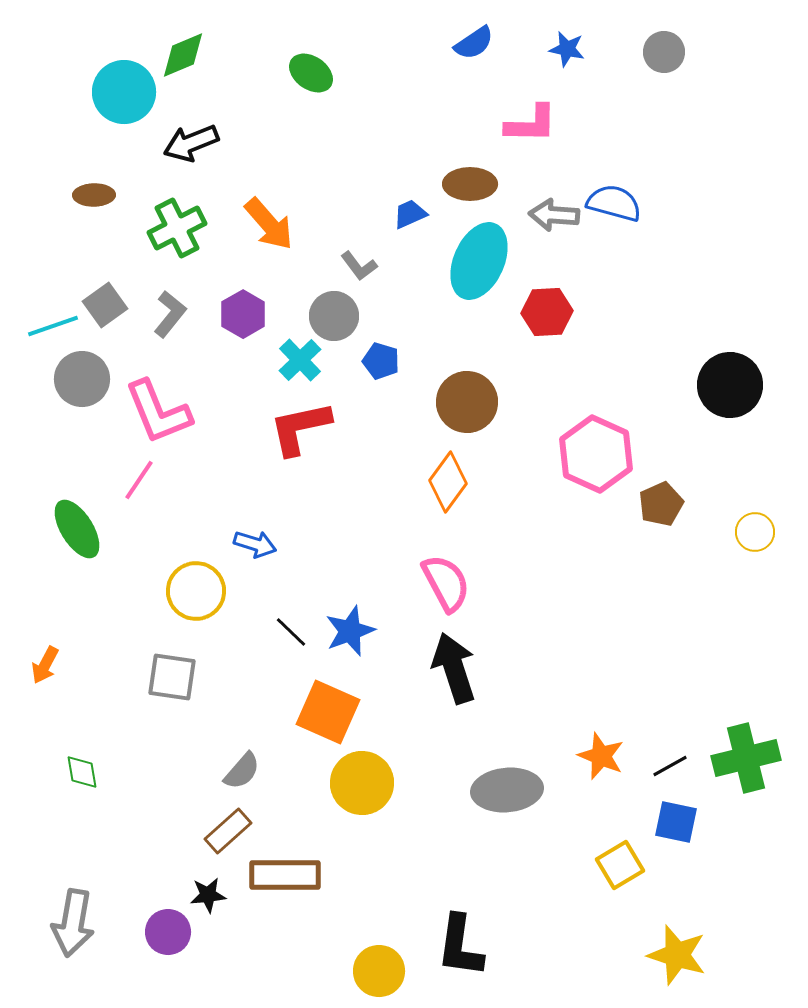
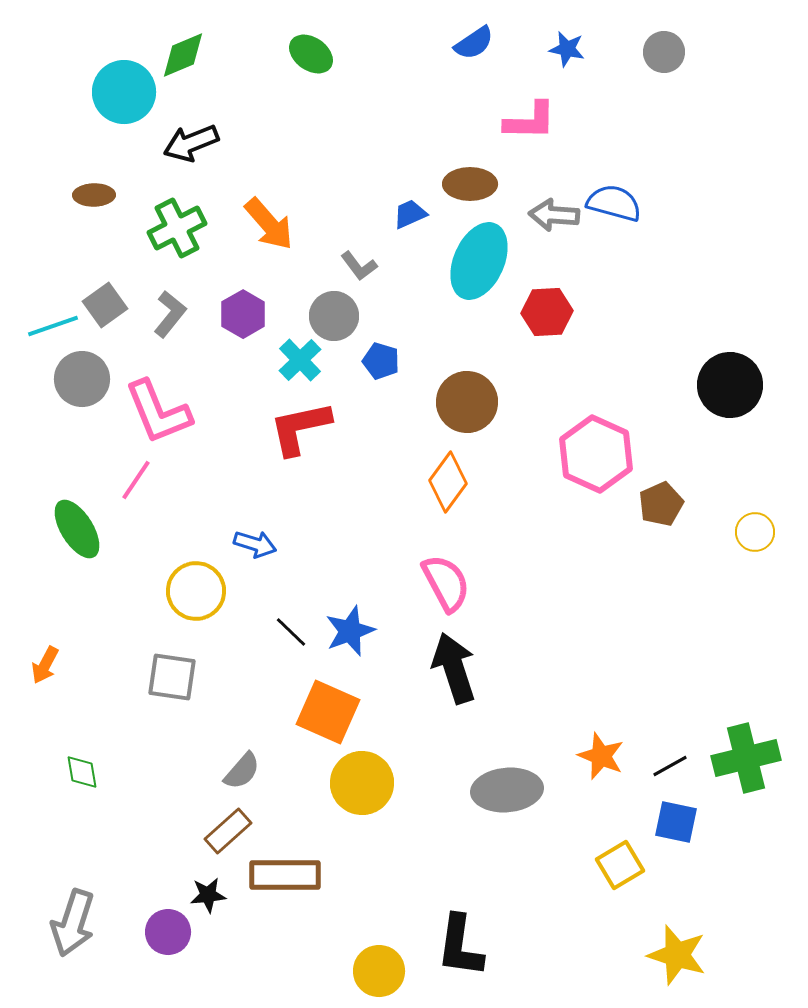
green ellipse at (311, 73): moved 19 px up
pink L-shape at (531, 124): moved 1 px left, 3 px up
pink line at (139, 480): moved 3 px left
gray arrow at (73, 923): rotated 8 degrees clockwise
